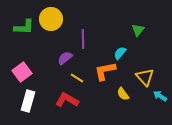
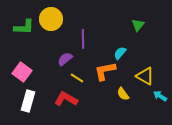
green triangle: moved 5 px up
purple semicircle: moved 1 px down
pink square: rotated 18 degrees counterclockwise
yellow triangle: moved 1 px up; rotated 18 degrees counterclockwise
red L-shape: moved 1 px left, 1 px up
